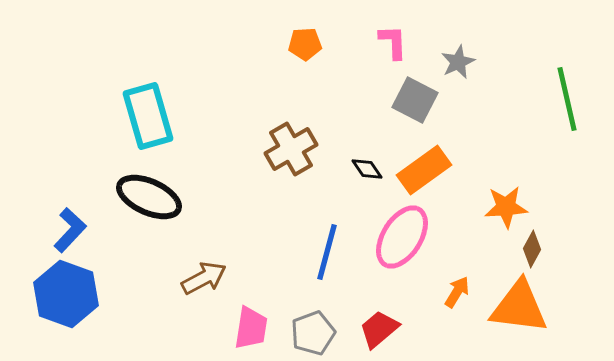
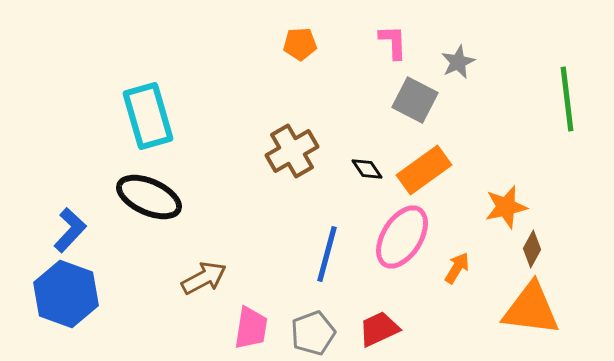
orange pentagon: moved 5 px left
green line: rotated 6 degrees clockwise
brown cross: moved 1 px right, 2 px down
orange star: rotated 9 degrees counterclockwise
blue line: moved 2 px down
orange arrow: moved 24 px up
orange triangle: moved 12 px right, 2 px down
red trapezoid: rotated 15 degrees clockwise
